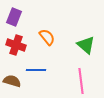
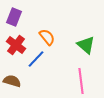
red cross: rotated 18 degrees clockwise
blue line: moved 11 px up; rotated 48 degrees counterclockwise
